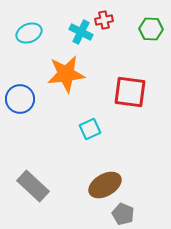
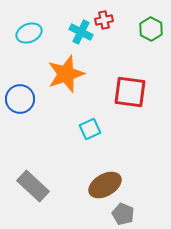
green hexagon: rotated 25 degrees clockwise
orange star: rotated 12 degrees counterclockwise
